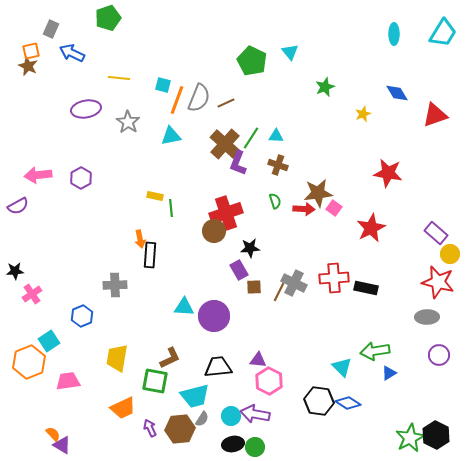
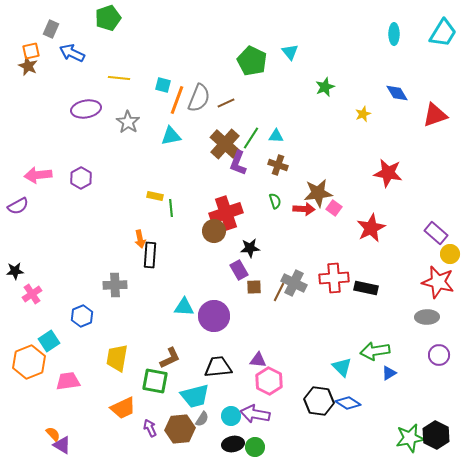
green star at (410, 438): rotated 16 degrees clockwise
